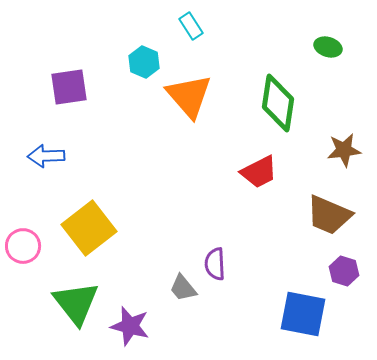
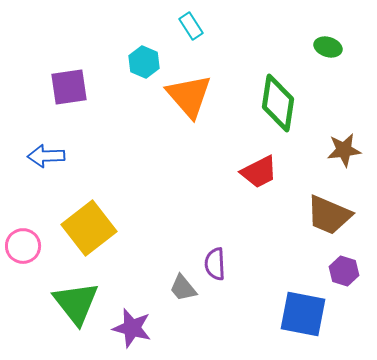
purple star: moved 2 px right, 2 px down
